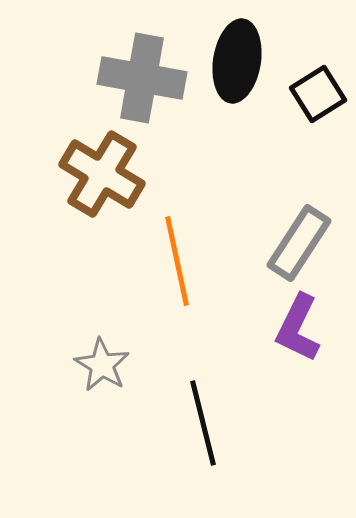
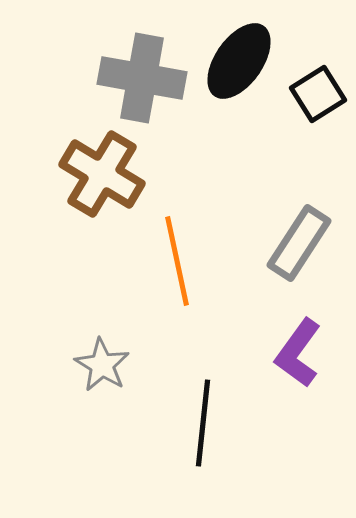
black ellipse: moved 2 px right; rotated 26 degrees clockwise
purple L-shape: moved 25 px down; rotated 10 degrees clockwise
black line: rotated 20 degrees clockwise
